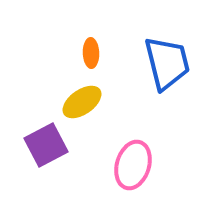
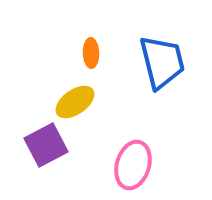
blue trapezoid: moved 5 px left, 1 px up
yellow ellipse: moved 7 px left
